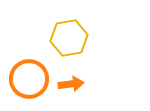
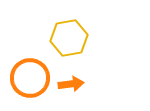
orange circle: moved 1 px right, 1 px up
